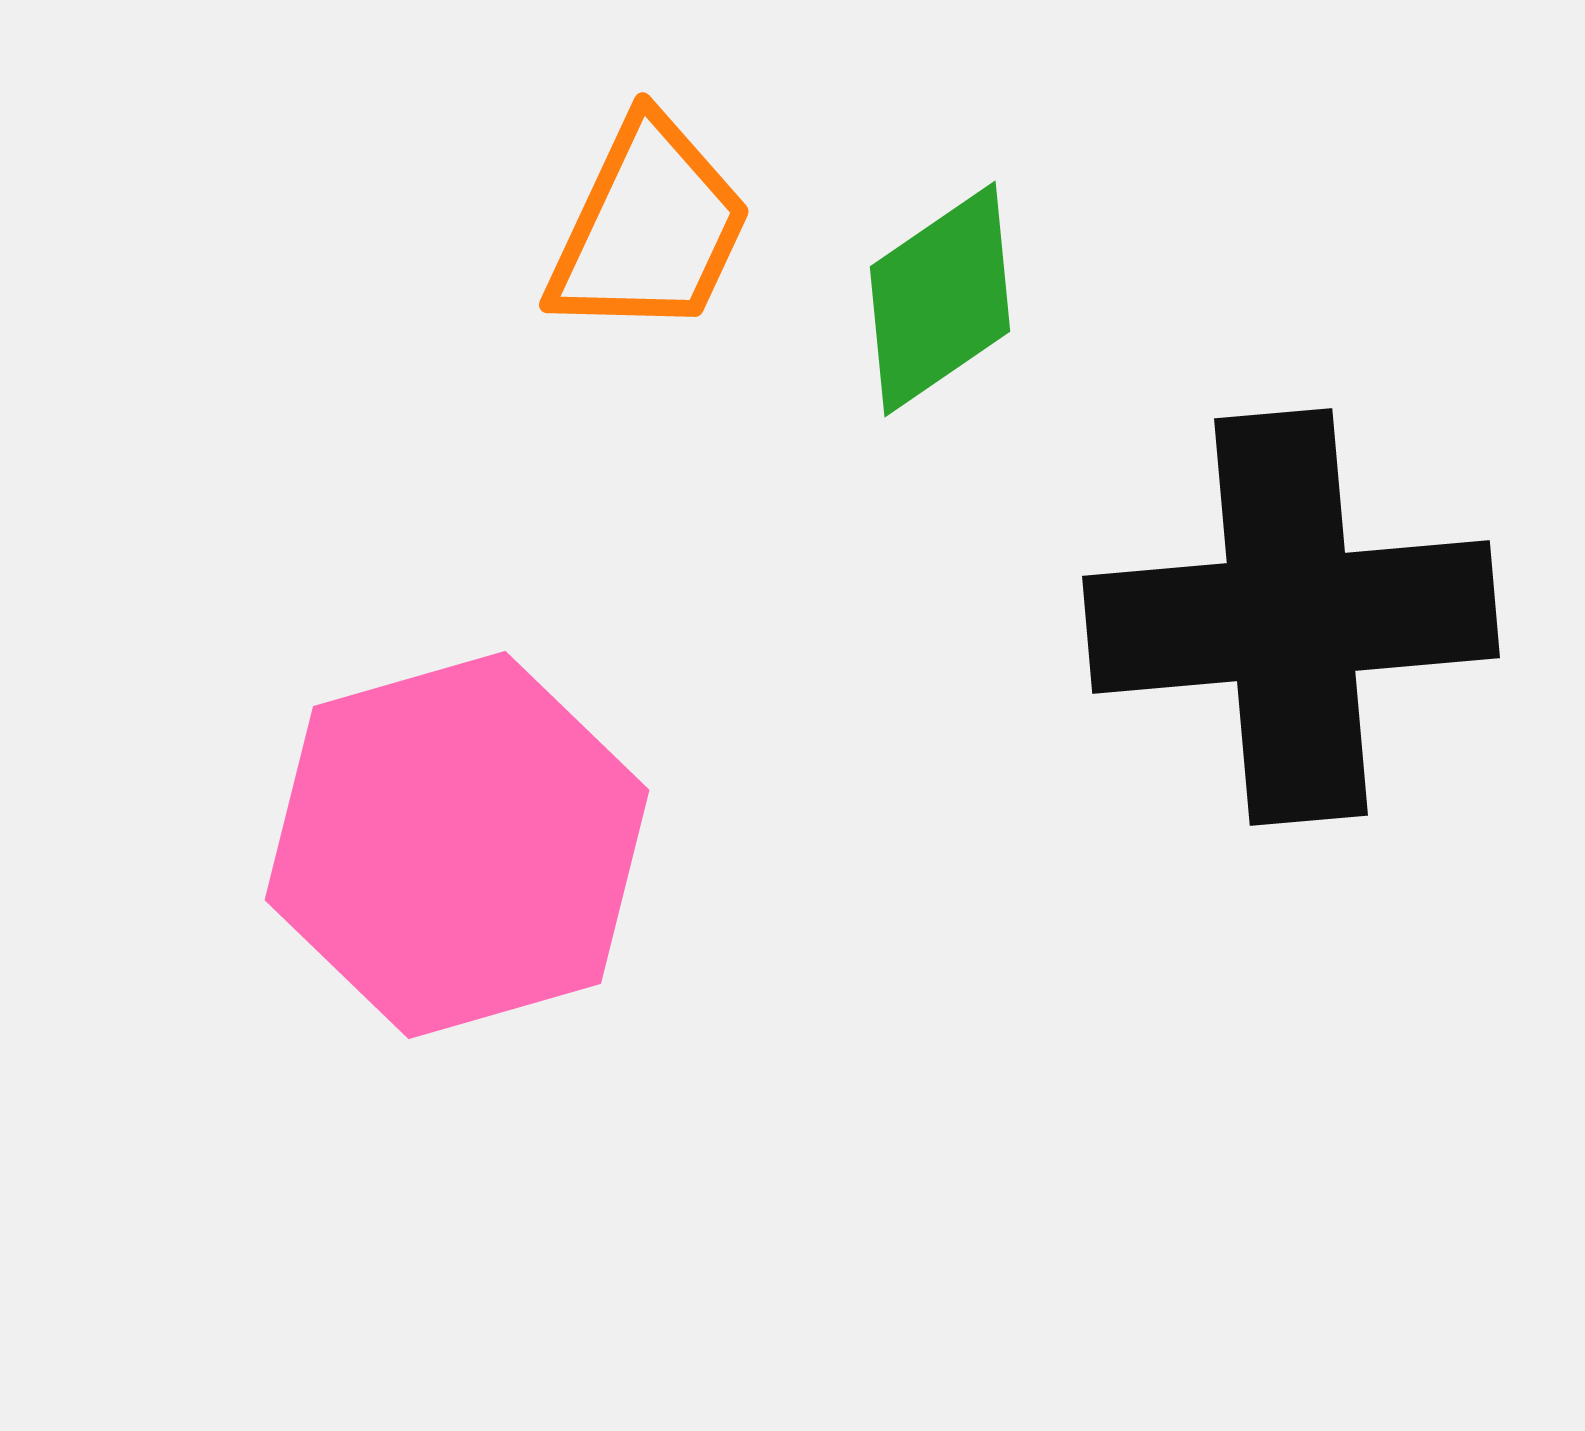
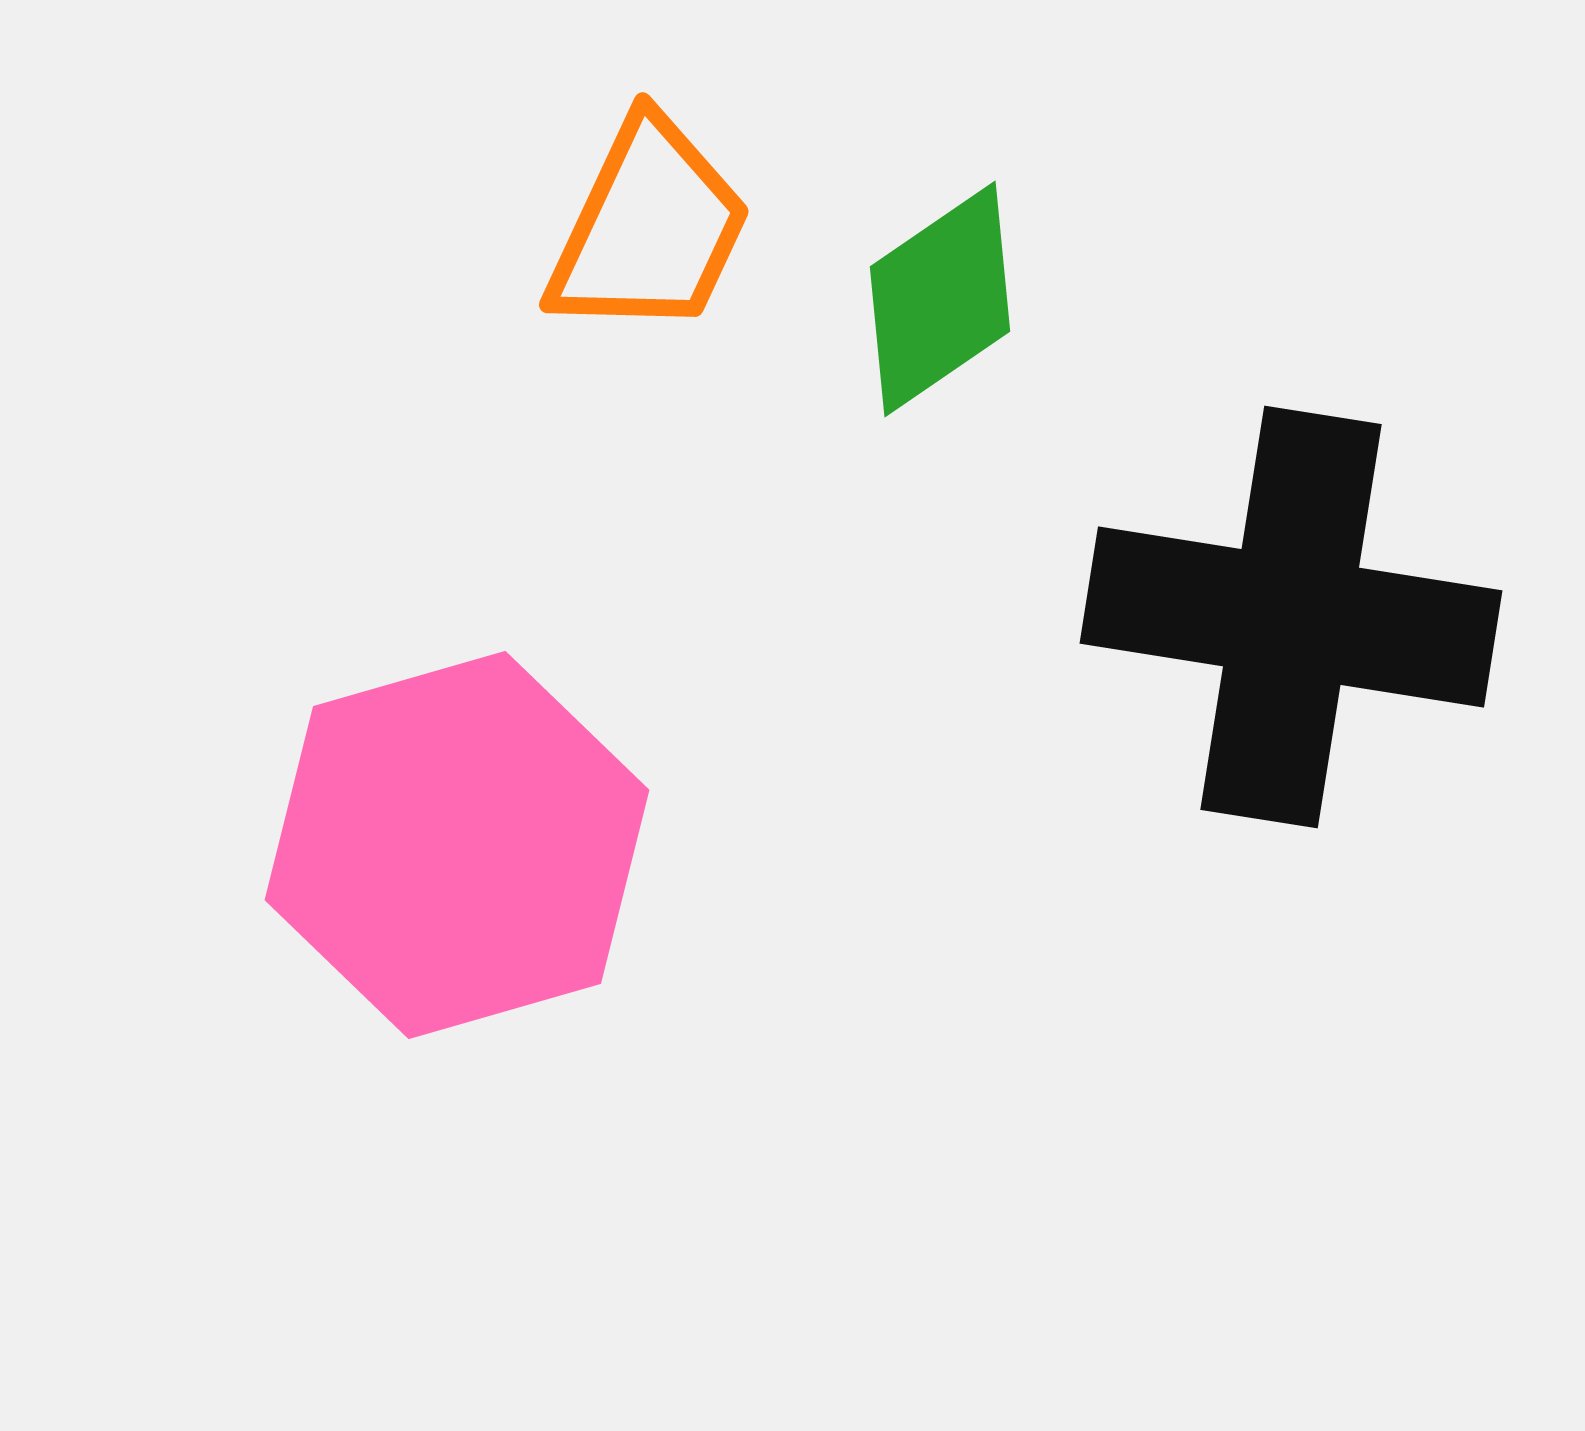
black cross: rotated 14 degrees clockwise
